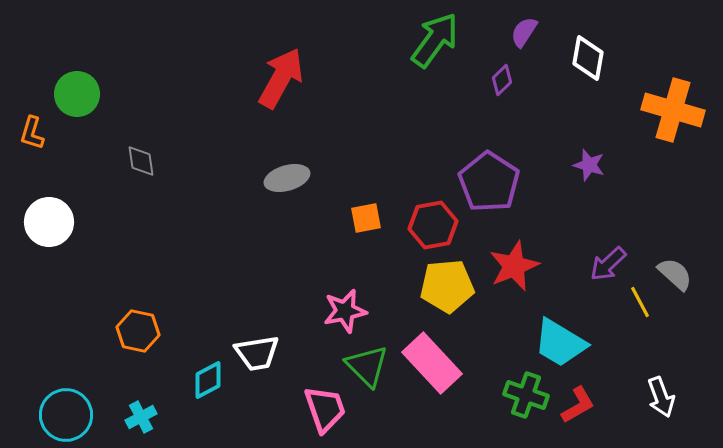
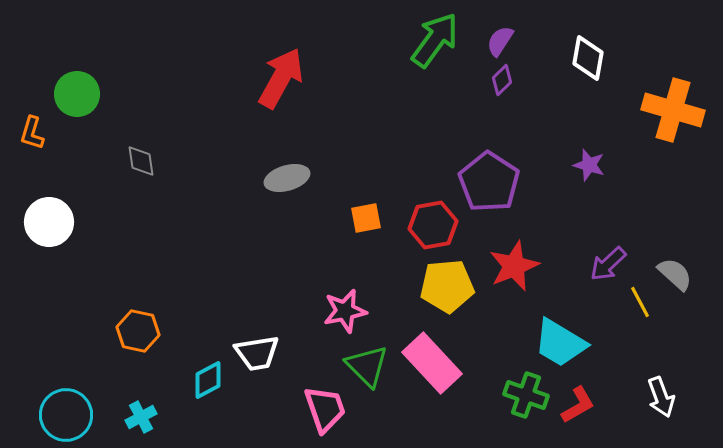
purple semicircle: moved 24 px left, 9 px down
